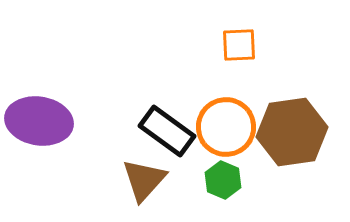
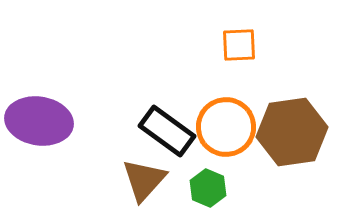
green hexagon: moved 15 px left, 8 px down
